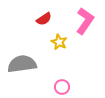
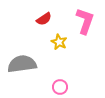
pink L-shape: rotated 16 degrees counterclockwise
pink circle: moved 2 px left
